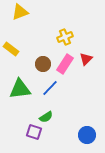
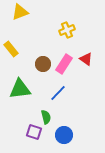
yellow cross: moved 2 px right, 7 px up
yellow rectangle: rotated 14 degrees clockwise
red triangle: rotated 40 degrees counterclockwise
pink rectangle: moved 1 px left
blue line: moved 8 px right, 5 px down
green semicircle: rotated 72 degrees counterclockwise
blue circle: moved 23 px left
